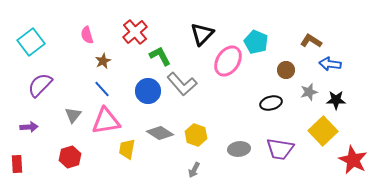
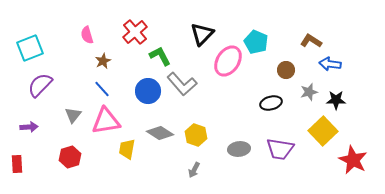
cyan square: moved 1 px left, 6 px down; rotated 16 degrees clockwise
